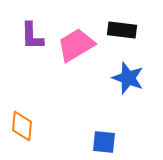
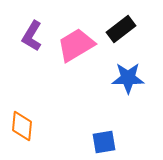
black rectangle: moved 1 px left, 1 px up; rotated 44 degrees counterclockwise
purple L-shape: rotated 32 degrees clockwise
blue star: rotated 20 degrees counterclockwise
blue square: rotated 15 degrees counterclockwise
